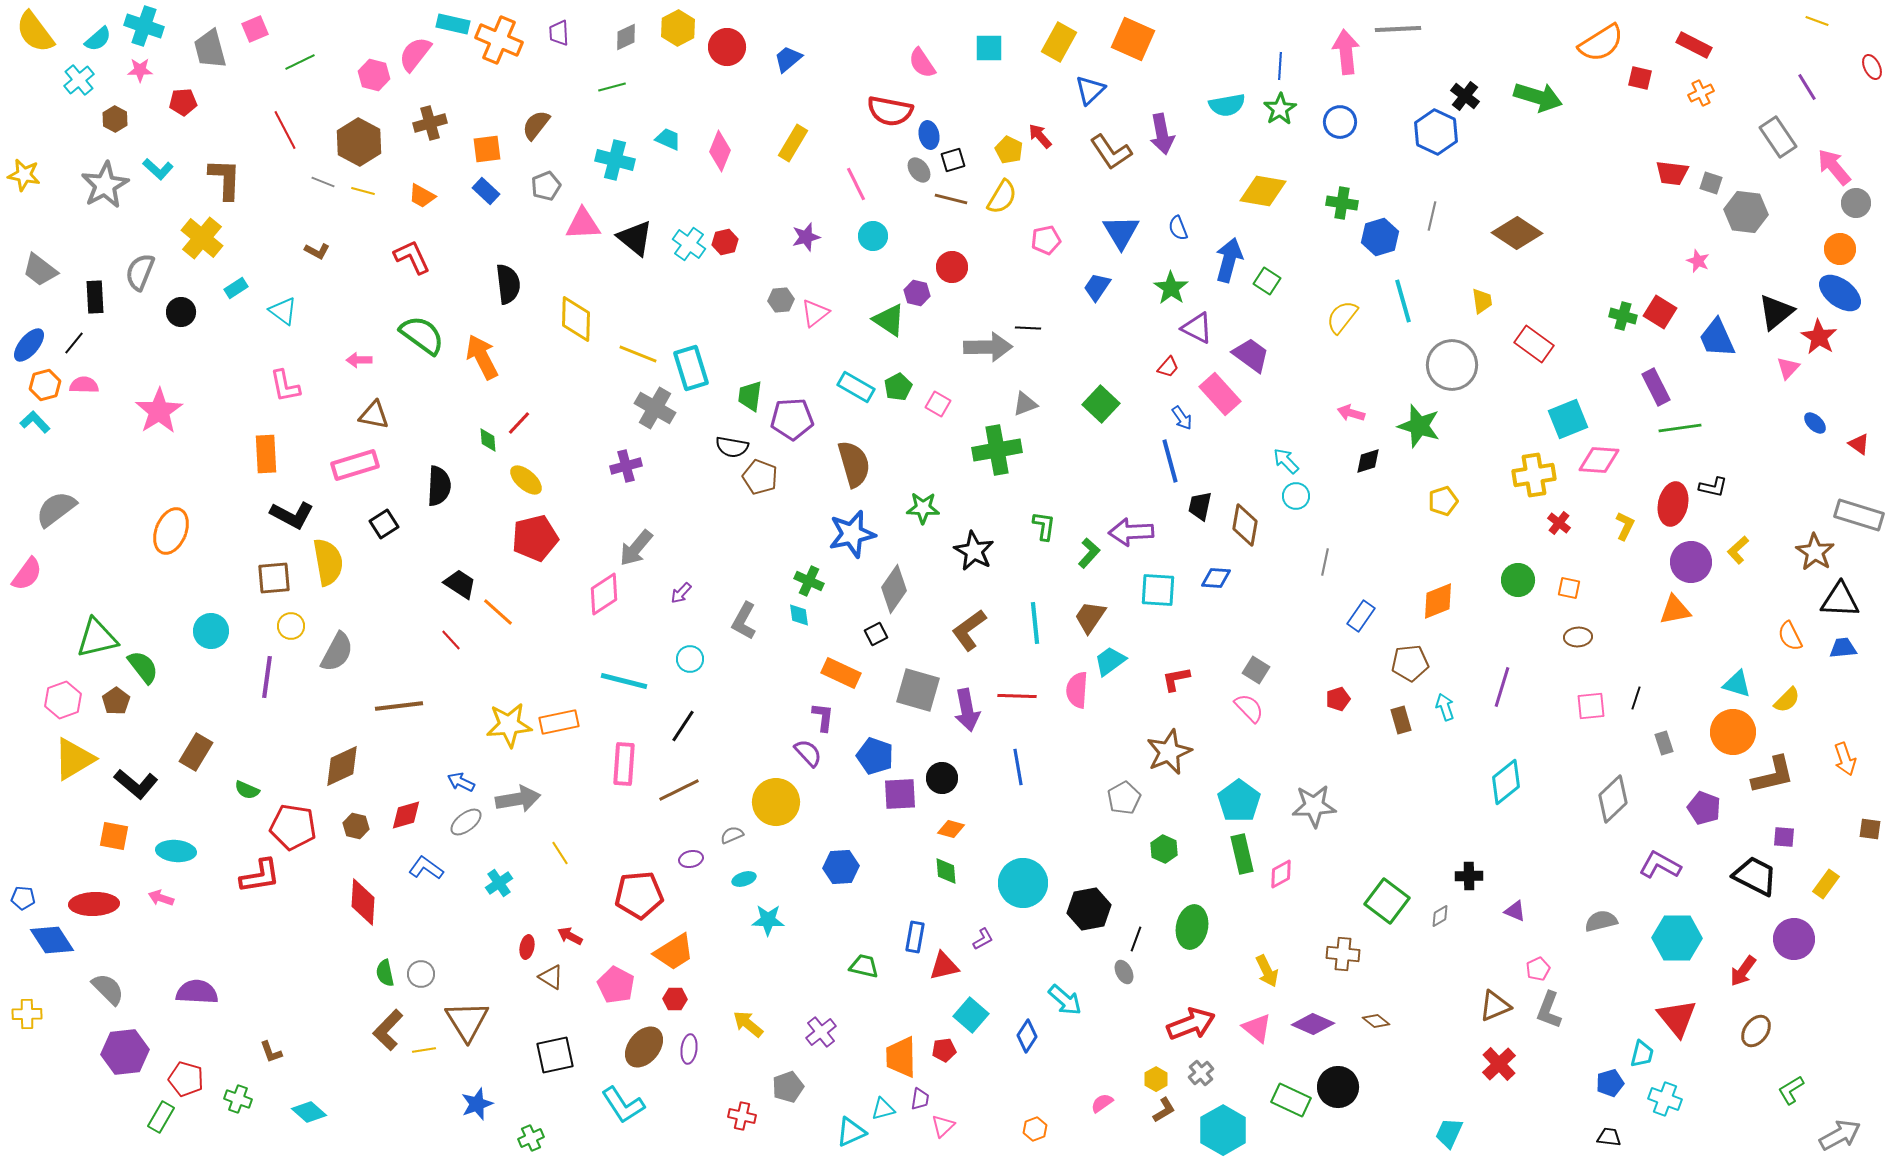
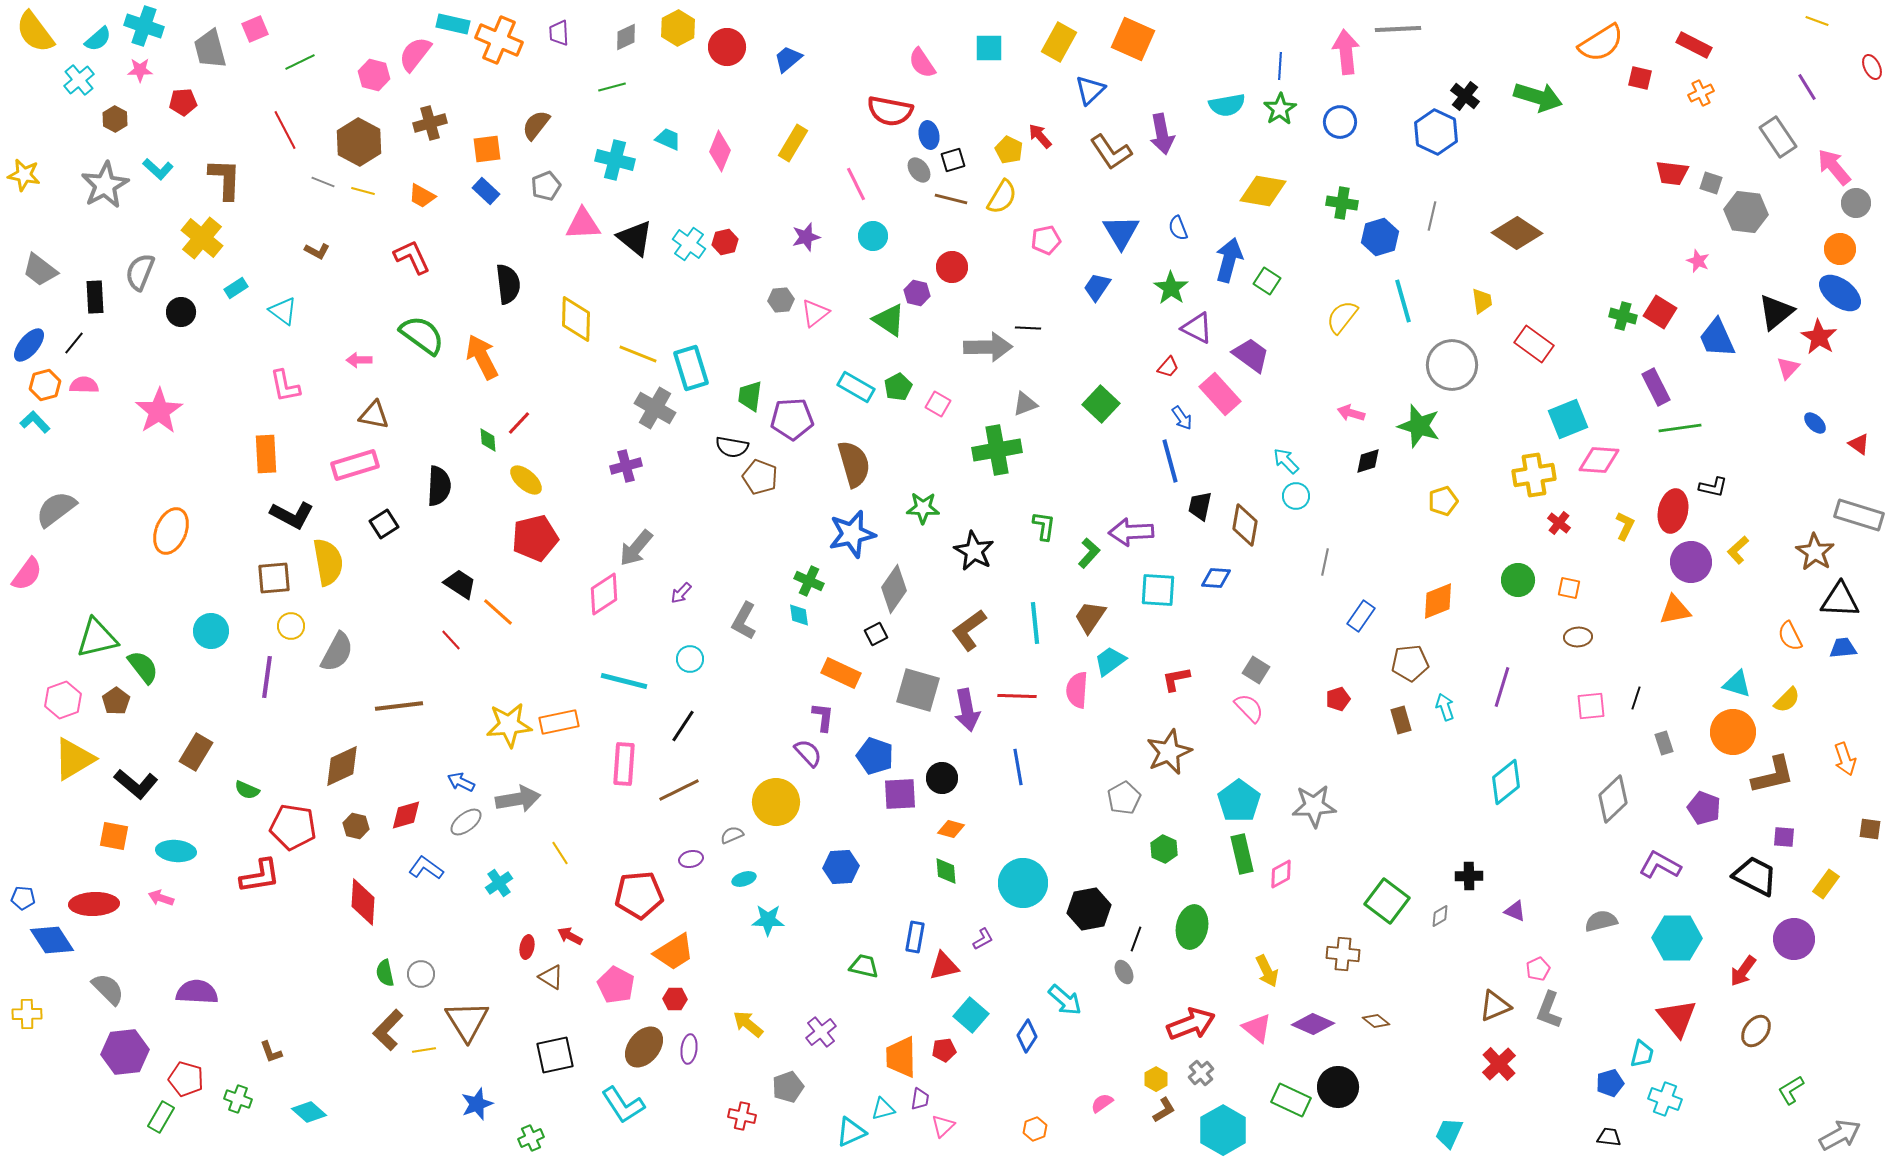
red ellipse at (1673, 504): moved 7 px down
